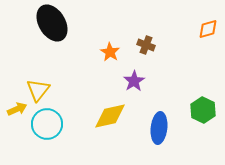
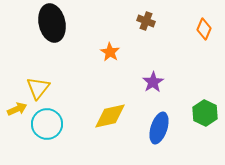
black ellipse: rotated 18 degrees clockwise
orange diamond: moved 4 px left; rotated 50 degrees counterclockwise
brown cross: moved 24 px up
purple star: moved 19 px right, 1 px down
yellow triangle: moved 2 px up
green hexagon: moved 2 px right, 3 px down
blue ellipse: rotated 12 degrees clockwise
